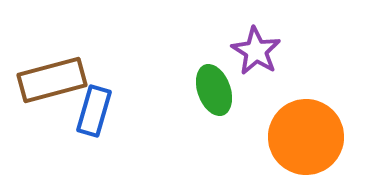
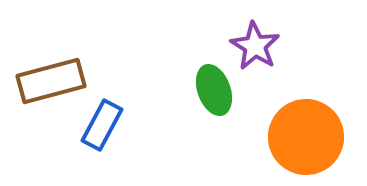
purple star: moved 1 px left, 5 px up
brown rectangle: moved 1 px left, 1 px down
blue rectangle: moved 8 px right, 14 px down; rotated 12 degrees clockwise
